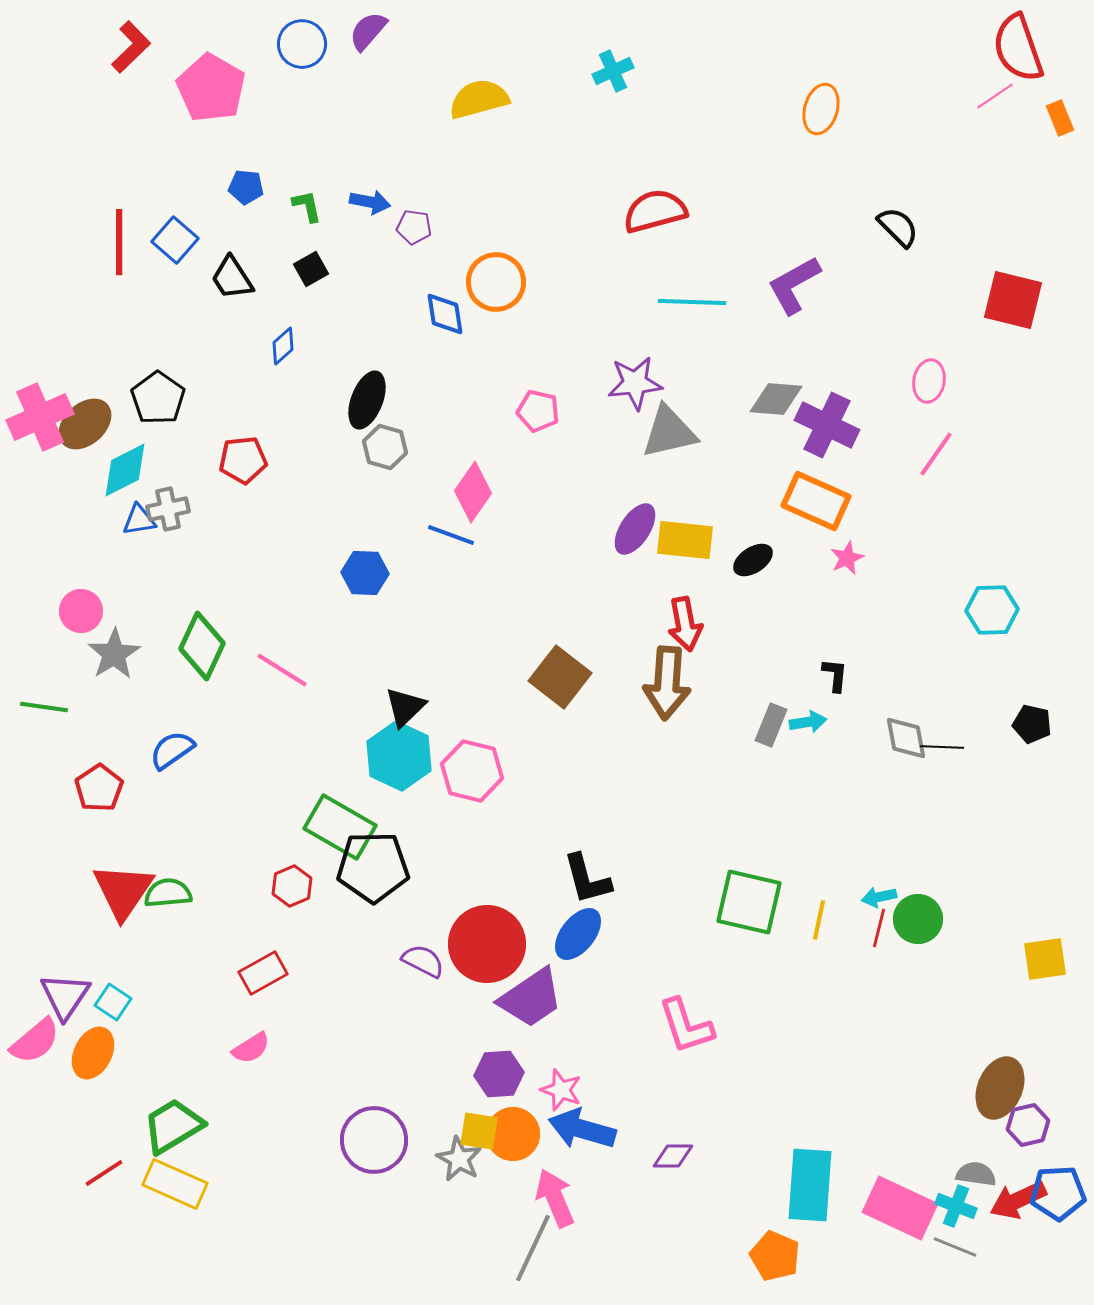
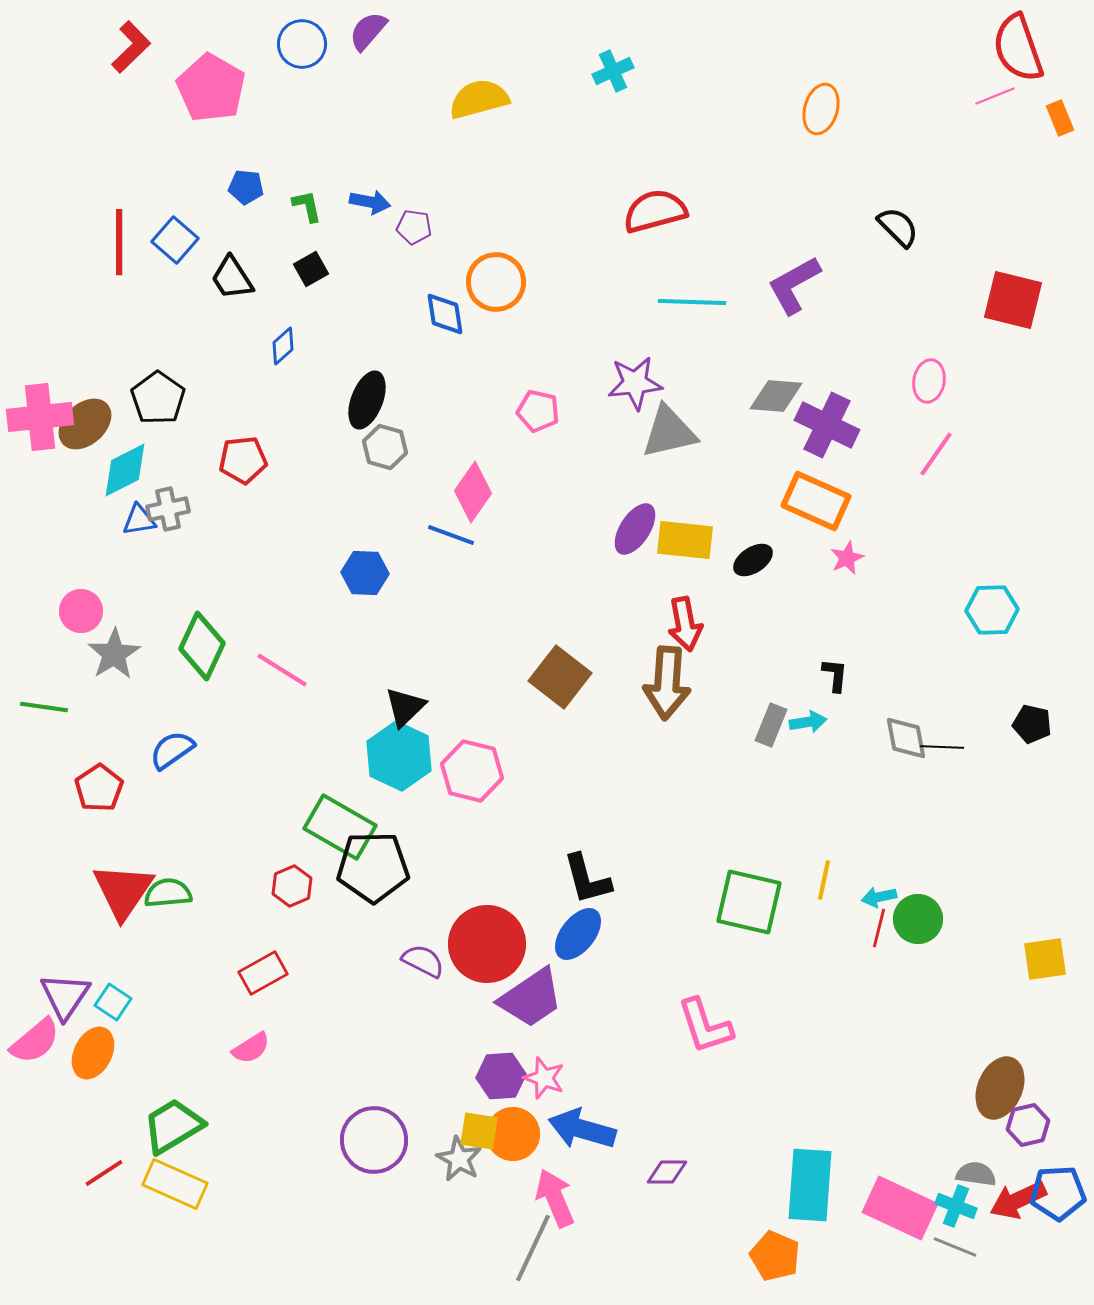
pink line at (995, 96): rotated 12 degrees clockwise
gray diamond at (776, 399): moved 3 px up
pink cross at (40, 417): rotated 18 degrees clockwise
yellow line at (819, 920): moved 5 px right, 40 px up
pink L-shape at (686, 1026): moved 19 px right
purple hexagon at (499, 1074): moved 2 px right, 2 px down
pink star at (561, 1090): moved 17 px left, 12 px up
purple diamond at (673, 1156): moved 6 px left, 16 px down
